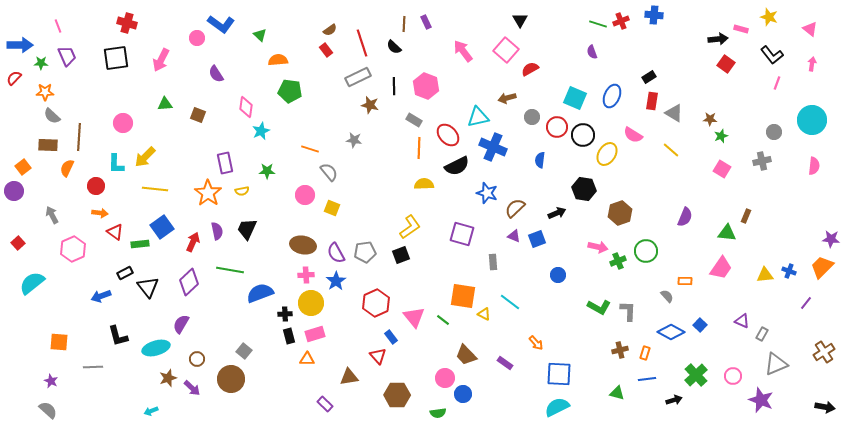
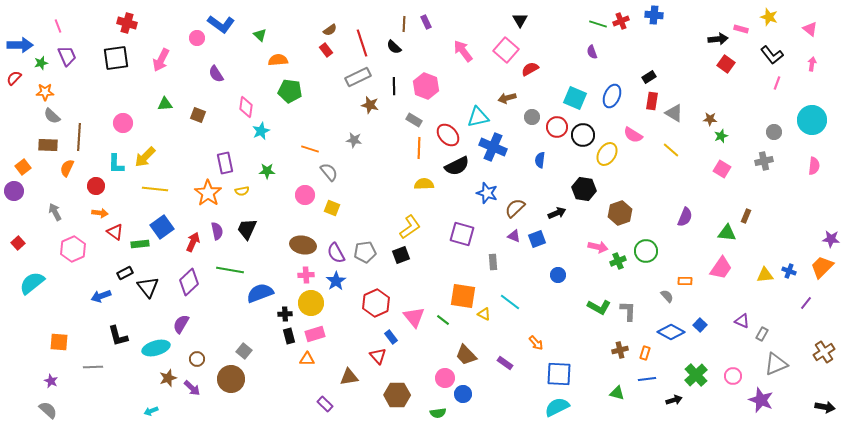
green star at (41, 63): rotated 16 degrees counterclockwise
gray cross at (762, 161): moved 2 px right
gray arrow at (52, 215): moved 3 px right, 3 px up
